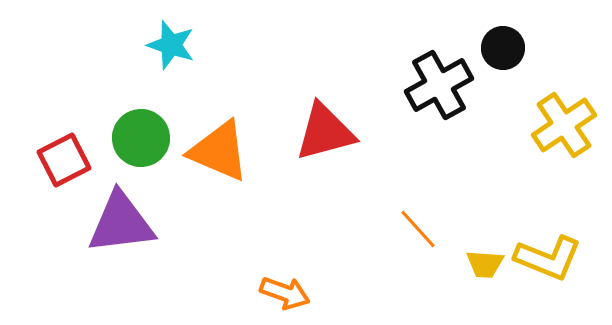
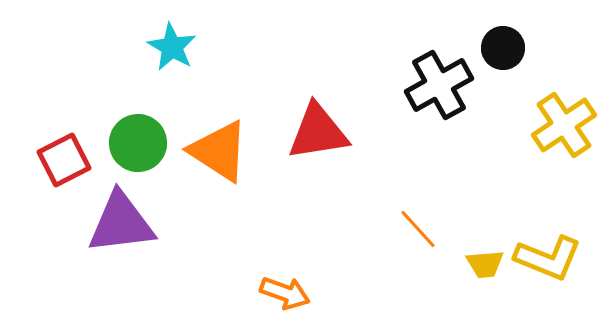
cyan star: moved 1 px right, 2 px down; rotated 12 degrees clockwise
red triangle: moved 7 px left; rotated 6 degrees clockwise
green circle: moved 3 px left, 5 px down
orange triangle: rotated 10 degrees clockwise
yellow trapezoid: rotated 9 degrees counterclockwise
